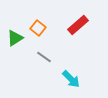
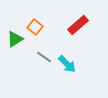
orange square: moved 3 px left, 1 px up
green triangle: moved 1 px down
cyan arrow: moved 4 px left, 15 px up
